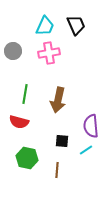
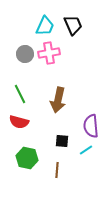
black trapezoid: moved 3 px left
gray circle: moved 12 px right, 3 px down
green line: moved 5 px left; rotated 36 degrees counterclockwise
